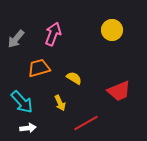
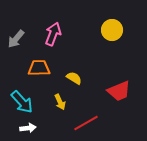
orange trapezoid: rotated 15 degrees clockwise
yellow arrow: moved 1 px up
